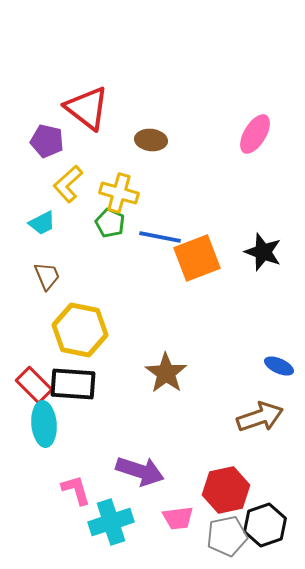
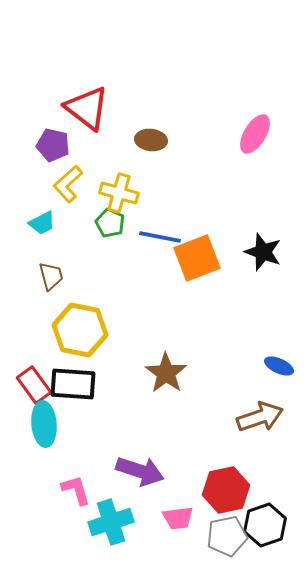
purple pentagon: moved 6 px right, 4 px down
brown trapezoid: moved 4 px right; rotated 8 degrees clockwise
red rectangle: rotated 9 degrees clockwise
